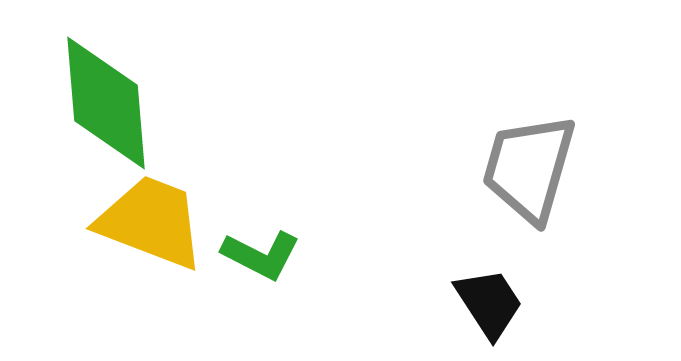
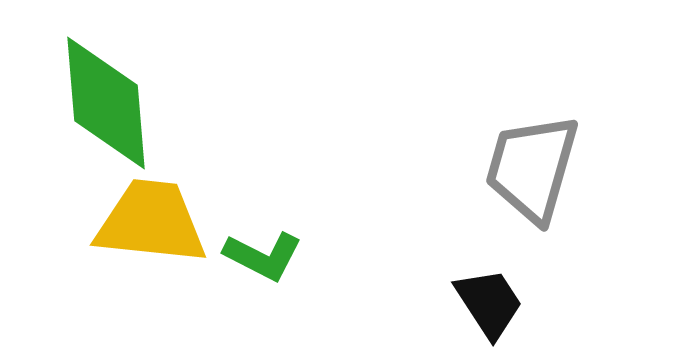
gray trapezoid: moved 3 px right
yellow trapezoid: rotated 15 degrees counterclockwise
green L-shape: moved 2 px right, 1 px down
